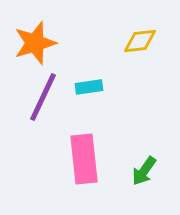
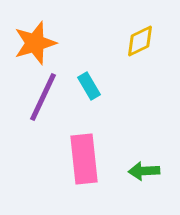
yellow diamond: rotated 20 degrees counterclockwise
cyan rectangle: moved 1 px up; rotated 68 degrees clockwise
green arrow: rotated 52 degrees clockwise
